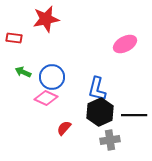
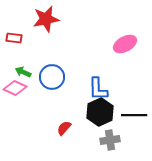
blue L-shape: moved 1 px right; rotated 15 degrees counterclockwise
pink diamond: moved 31 px left, 10 px up
